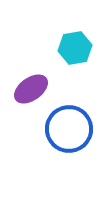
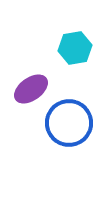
blue circle: moved 6 px up
